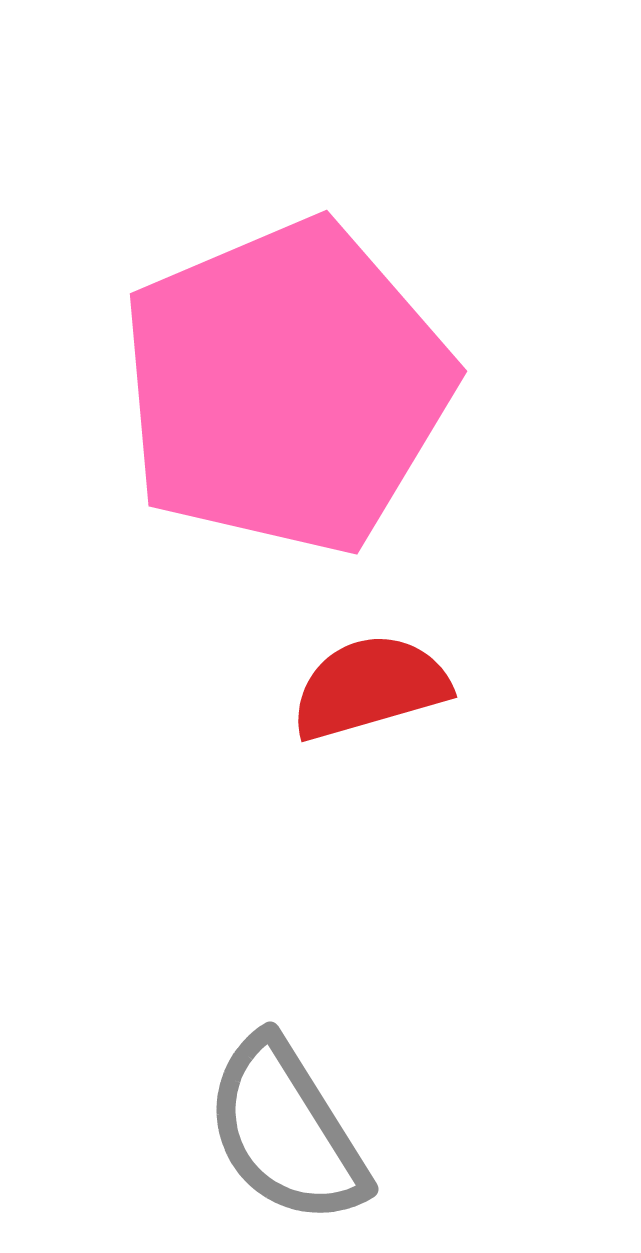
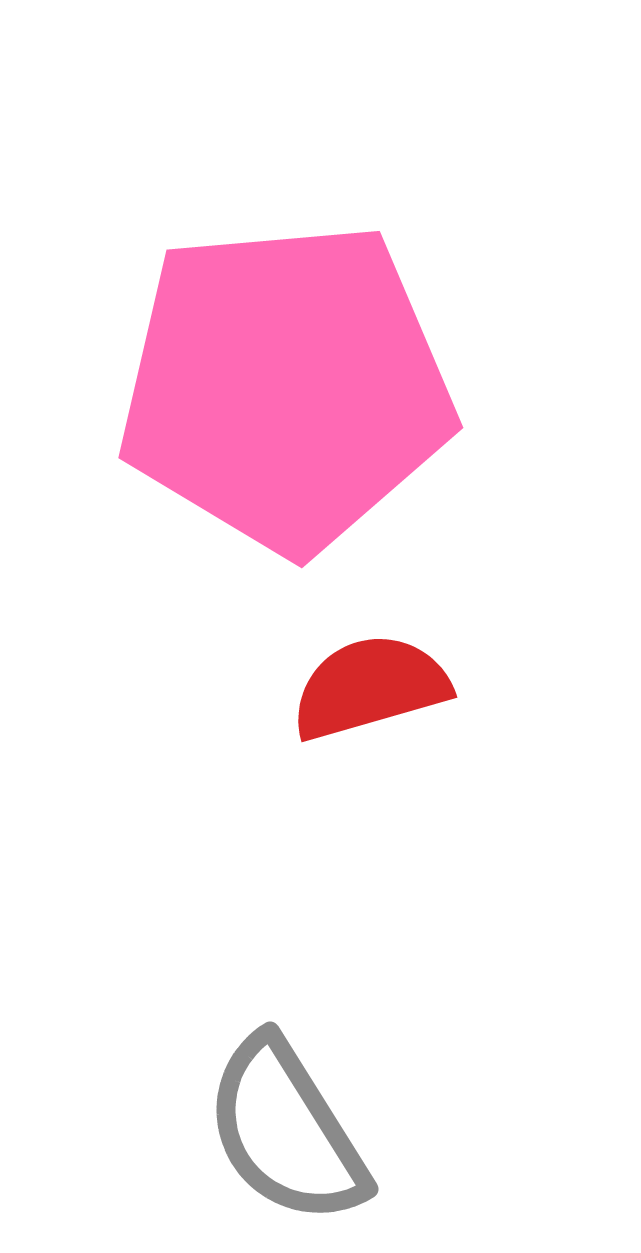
pink pentagon: rotated 18 degrees clockwise
